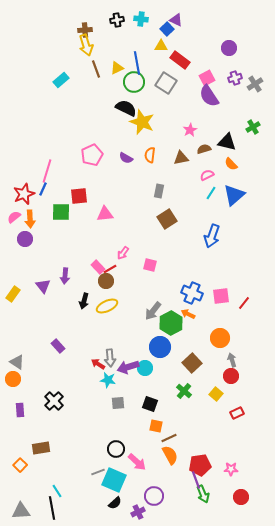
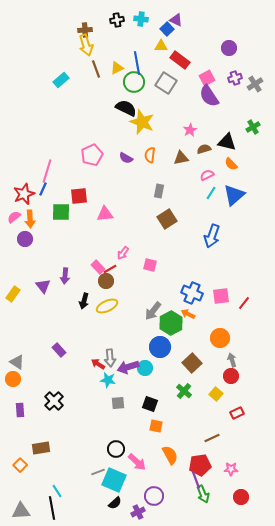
purple rectangle at (58, 346): moved 1 px right, 4 px down
brown line at (169, 438): moved 43 px right
